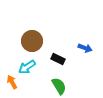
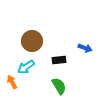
black rectangle: moved 1 px right, 1 px down; rotated 32 degrees counterclockwise
cyan arrow: moved 1 px left
